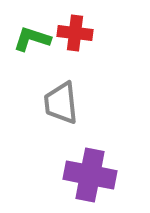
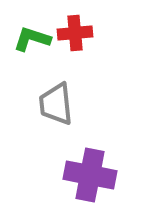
red cross: rotated 12 degrees counterclockwise
gray trapezoid: moved 5 px left, 1 px down
